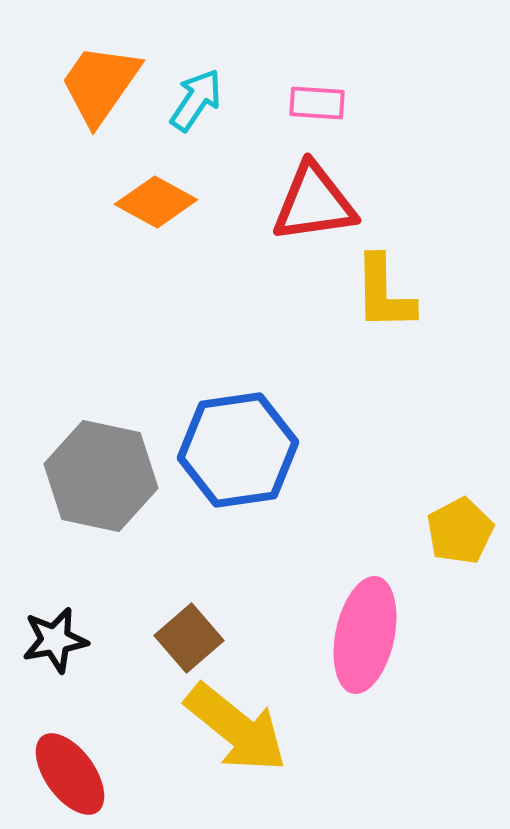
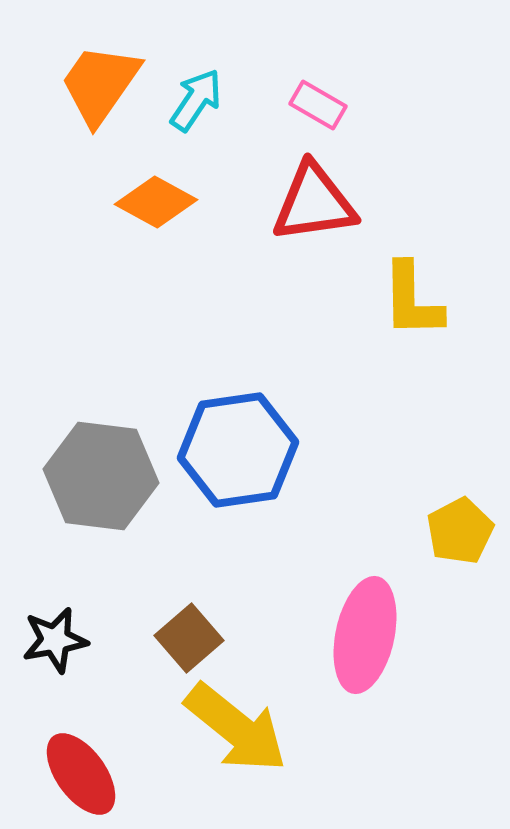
pink rectangle: moved 1 px right, 2 px down; rotated 26 degrees clockwise
yellow L-shape: moved 28 px right, 7 px down
gray hexagon: rotated 5 degrees counterclockwise
red ellipse: moved 11 px right
